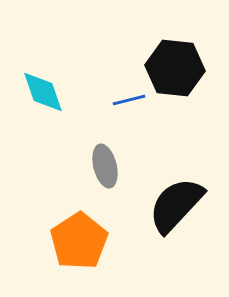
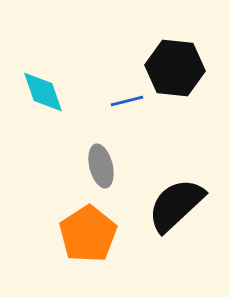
blue line: moved 2 px left, 1 px down
gray ellipse: moved 4 px left
black semicircle: rotated 4 degrees clockwise
orange pentagon: moved 9 px right, 7 px up
